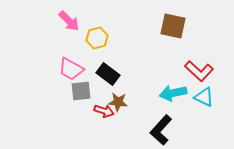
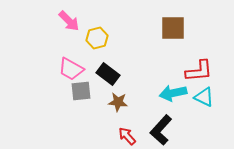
brown square: moved 2 px down; rotated 12 degrees counterclockwise
red L-shape: rotated 48 degrees counterclockwise
red arrow: moved 23 px right, 25 px down; rotated 150 degrees counterclockwise
